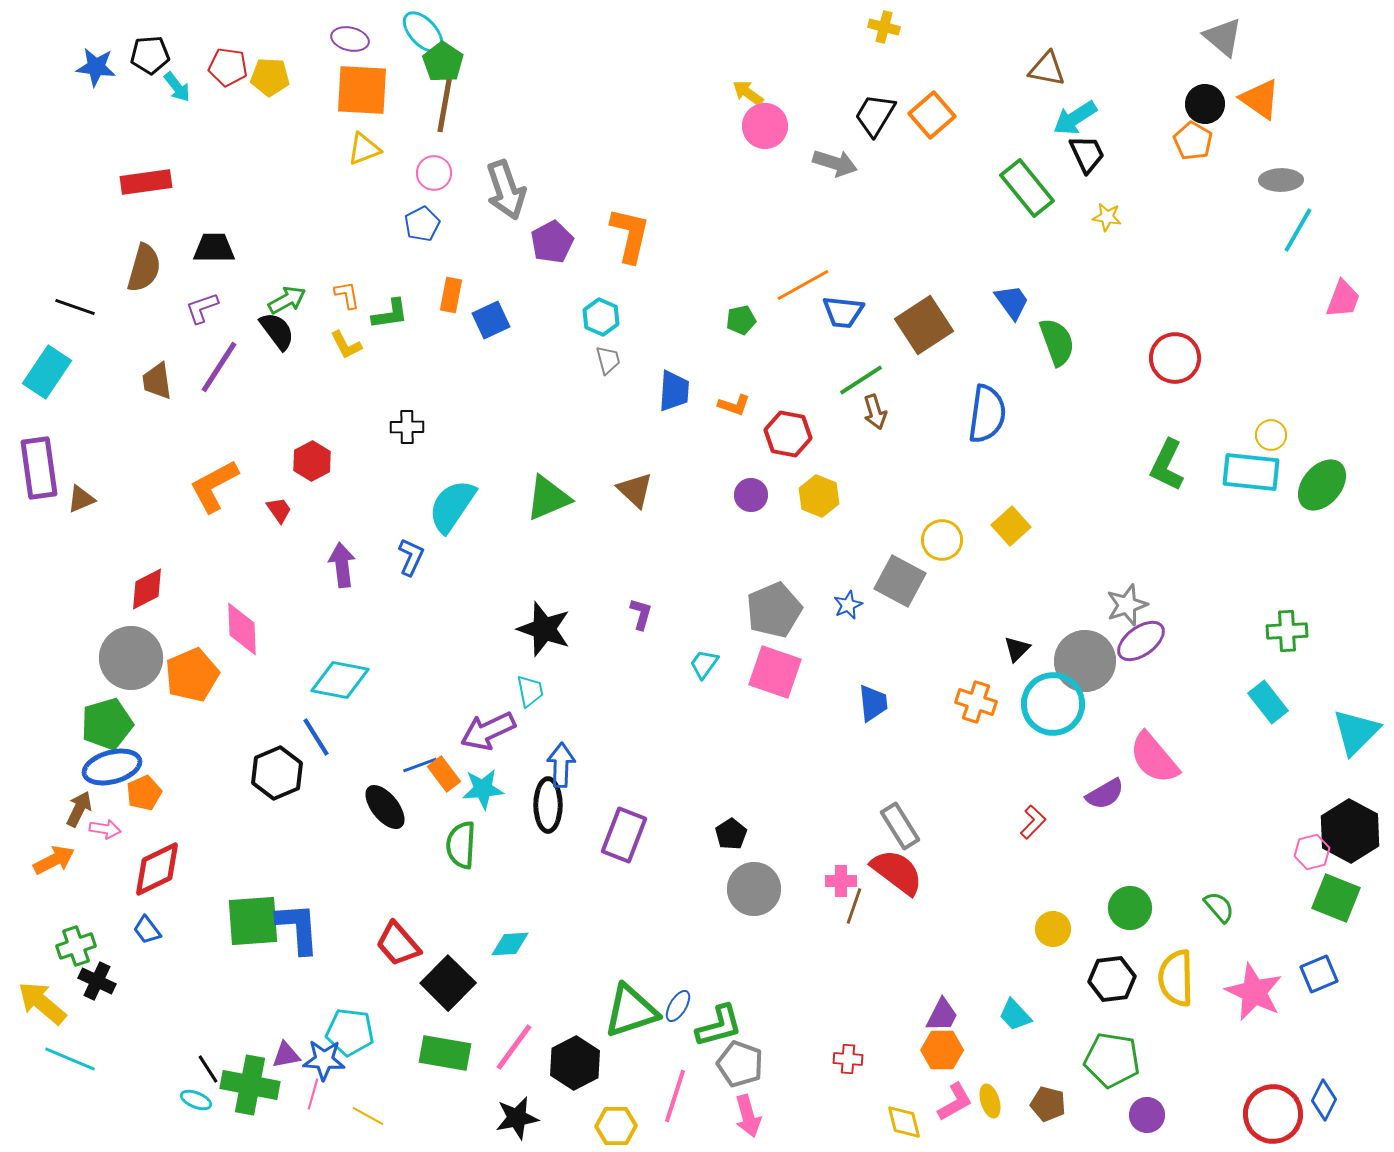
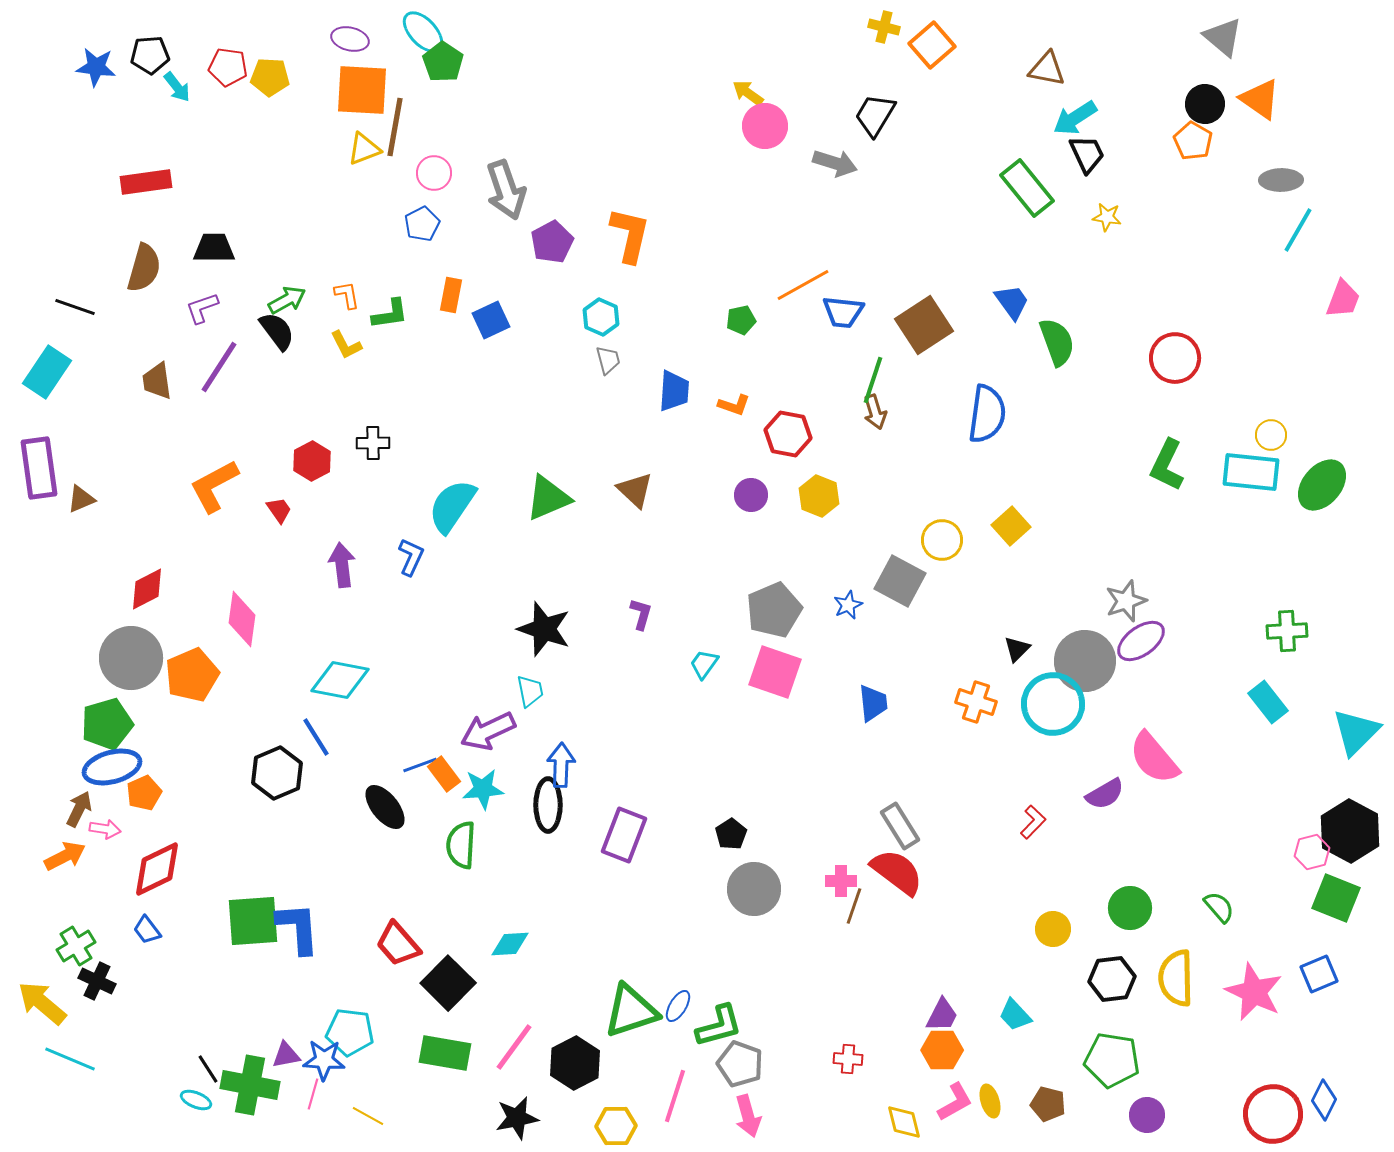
brown line at (445, 103): moved 50 px left, 24 px down
orange square at (932, 115): moved 70 px up
green line at (861, 380): moved 12 px right; rotated 39 degrees counterclockwise
black cross at (407, 427): moved 34 px left, 16 px down
gray star at (1127, 605): moved 1 px left, 4 px up
pink diamond at (242, 629): moved 10 px up; rotated 10 degrees clockwise
orange arrow at (54, 860): moved 11 px right, 4 px up
green cross at (76, 946): rotated 12 degrees counterclockwise
